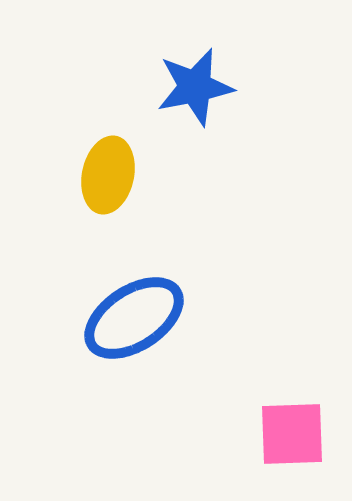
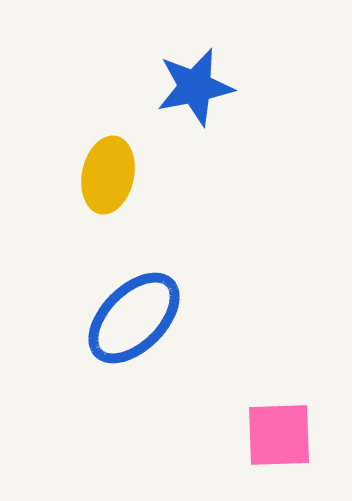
blue ellipse: rotated 12 degrees counterclockwise
pink square: moved 13 px left, 1 px down
